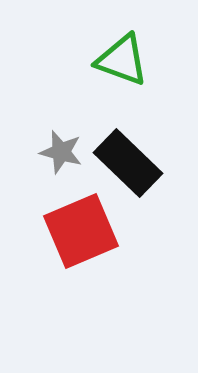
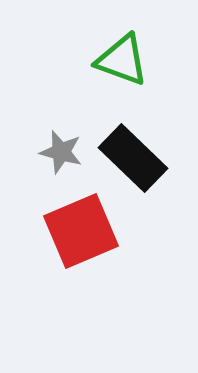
black rectangle: moved 5 px right, 5 px up
